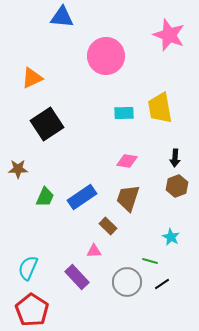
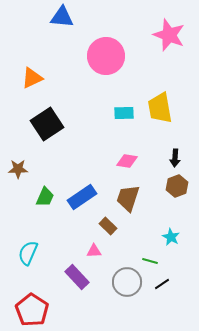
cyan semicircle: moved 15 px up
